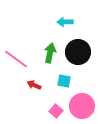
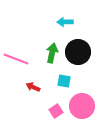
green arrow: moved 2 px right
pink line: rotated 15 degrees counterclockwise
red arrow: moved 1 px left, 2 px down
pink square: rotated 16 degrees clockwise
